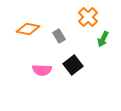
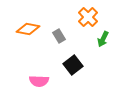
pink semicircle: moved 3 px left, 11 px down
